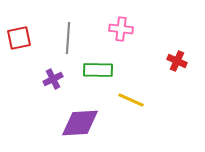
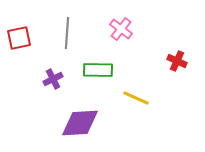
pink cross: rotated 30 degrees clockwise
gray line: moved 1 px left, 5 px up
yellow line: moved 5 px right, 2 px up
